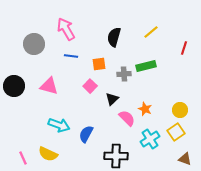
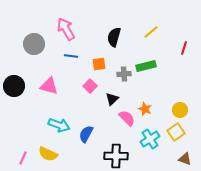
pink line: rotated 48 degrees clockwise
